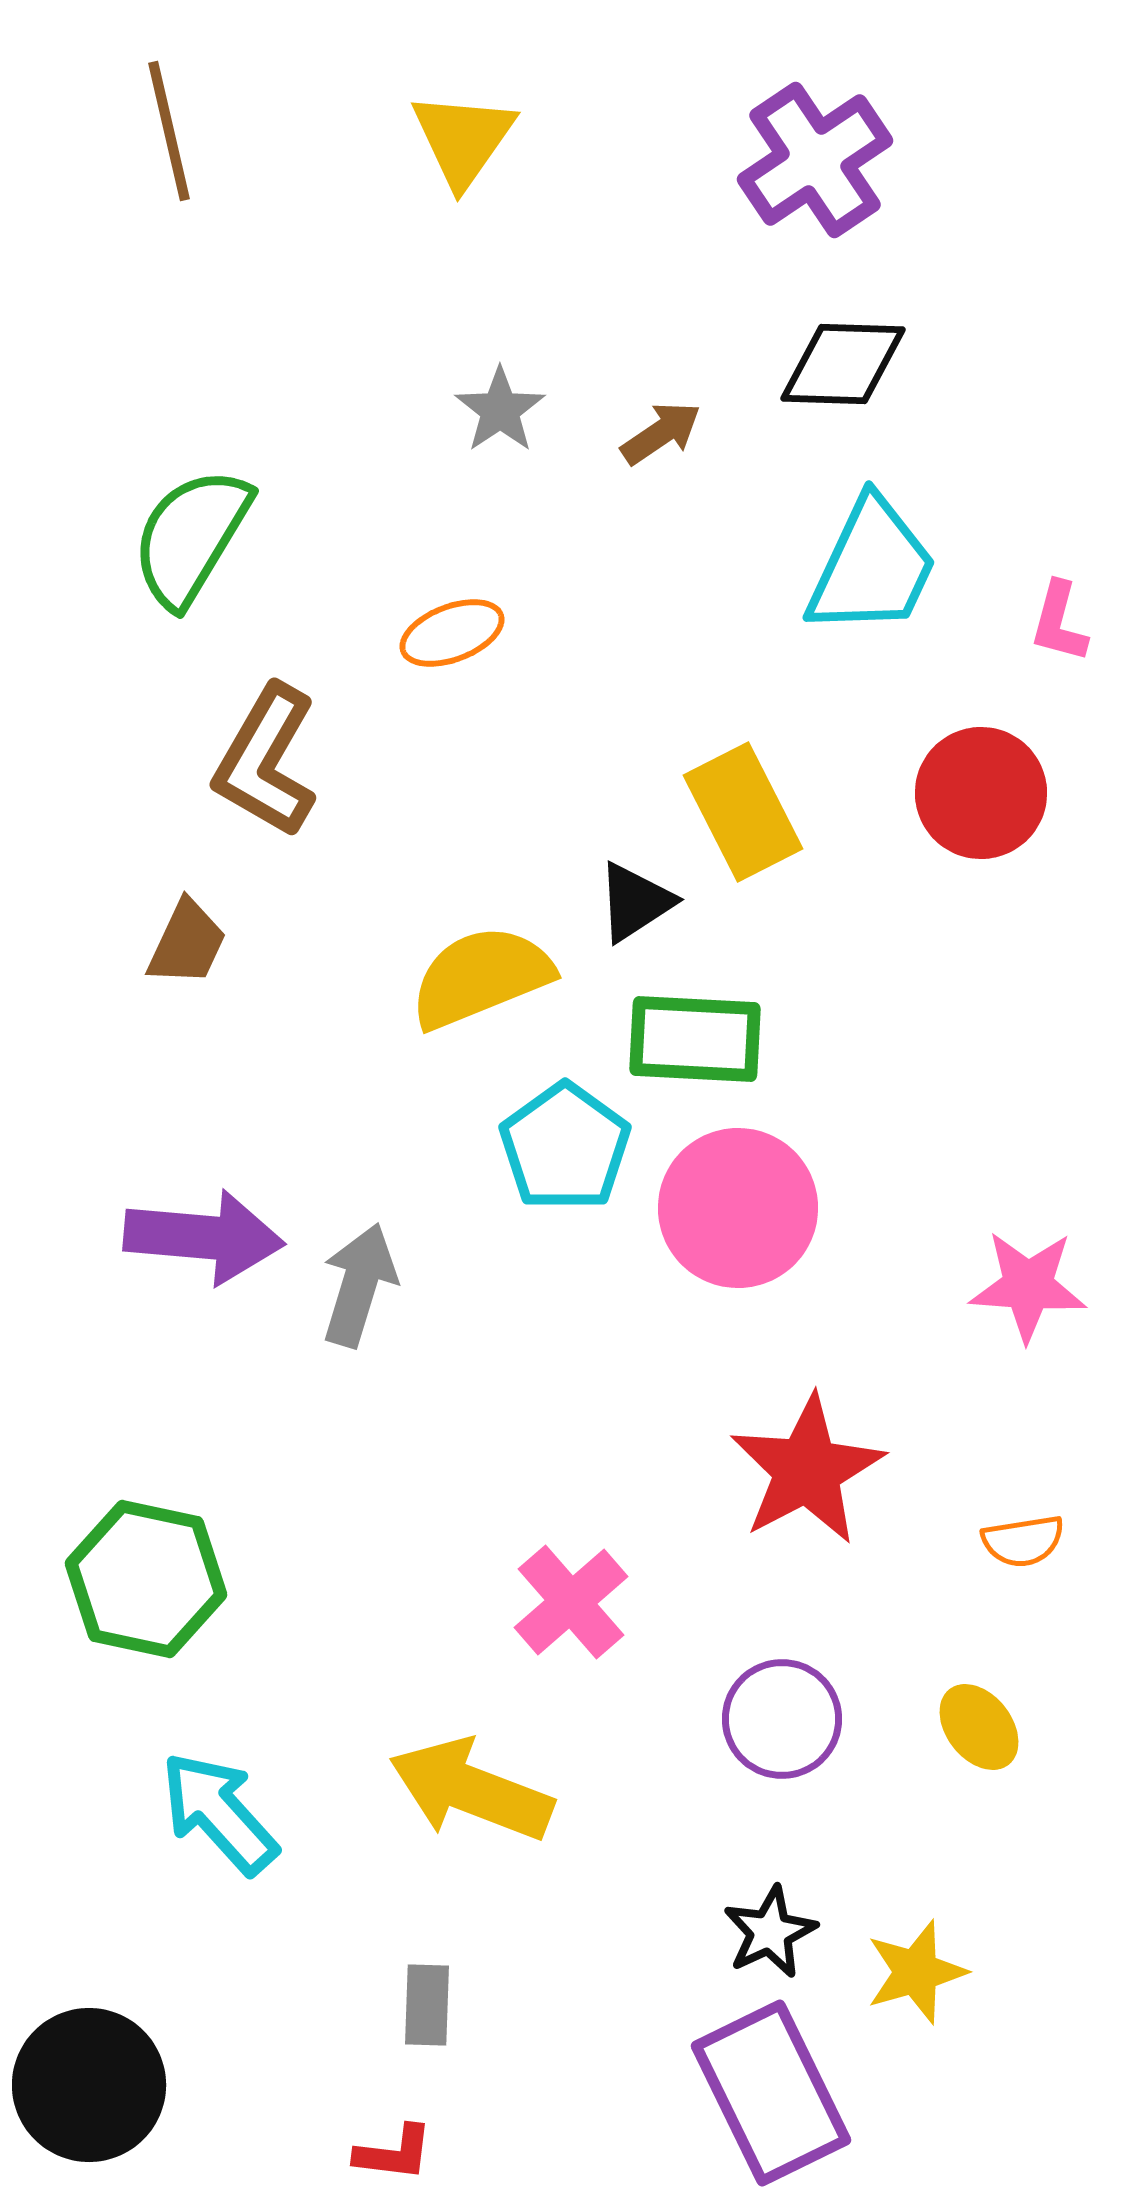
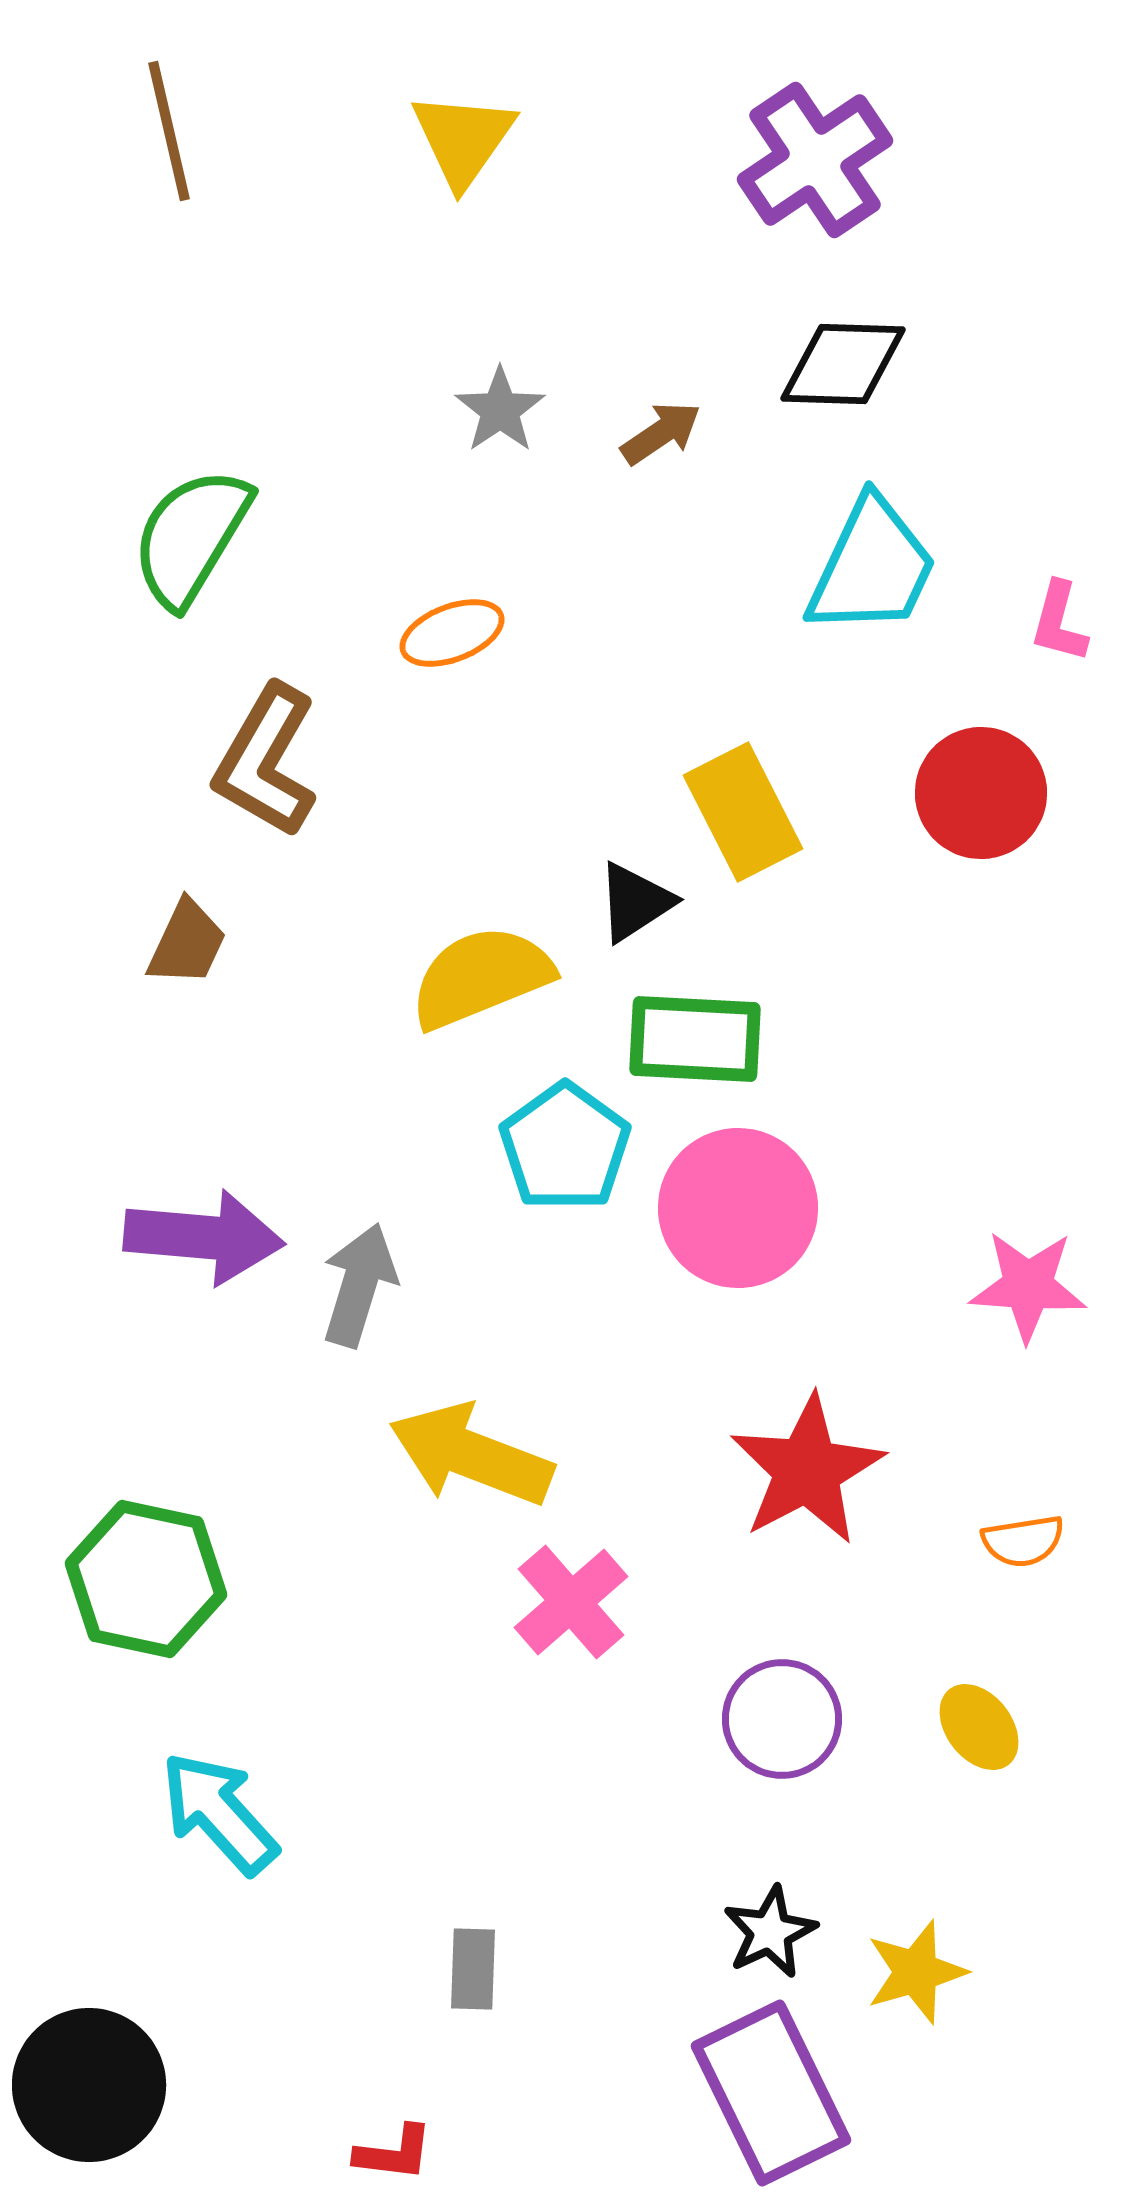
yellow arrow: moved 335 px up
gray rectangle: moved 46 px right, 36 px up
